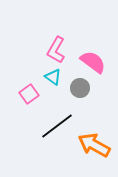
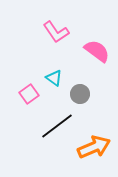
pink L-shape: moved 18 px up; rotated 64 degrees counterclockwise
pink semicircle: moved 4 px right, 11 px up
cyan triangle: moved 1 px right, 1 px down
gray circle: moved 6 px down
orange arrow: moved 2 px down; rotated 128 degrees clockwise
